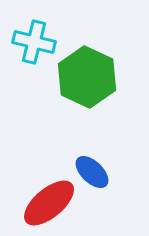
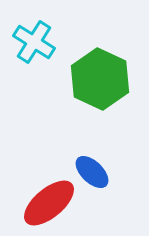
cyan cross: rotated 18 degrees clockwise
green hexagon: moved 13 px right, 2 px down
